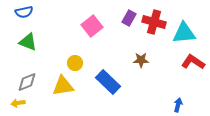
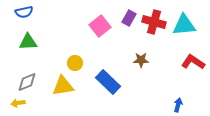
pink square: moved 8 px right
cyan triangle: moved 8 px up
green triangle: rotated 24 degrees counterclockwise
